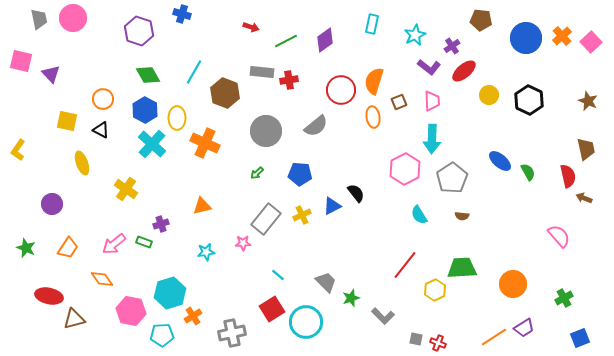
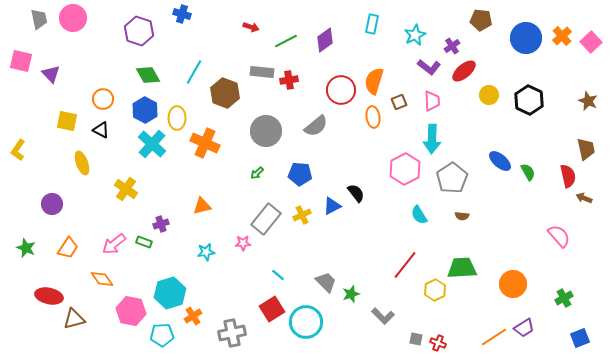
green star at (351, 298): moved 4 px up
